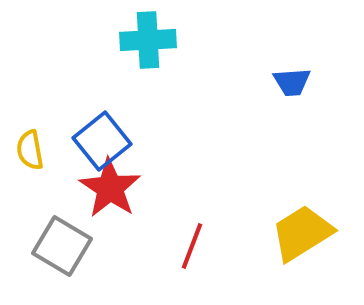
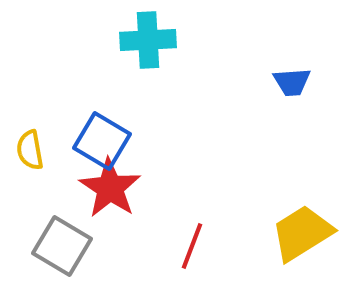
blue square: rotated 20 degrees counterclockwise
